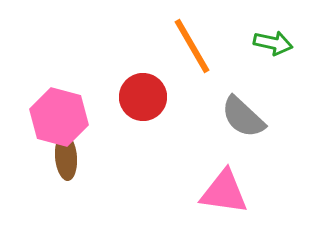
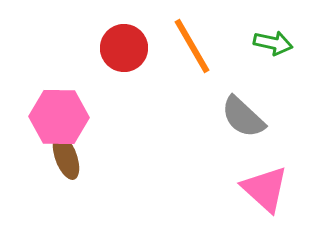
red circle: moved 19 px left, 49 px up
pink hexagon: rotated 14 degrees counterclockwise
brown ellipse: rotated 15 degrees counterclockwise
pink triangle: moved 41 px right, 3 px up; rotated 34 degrees clockwise
